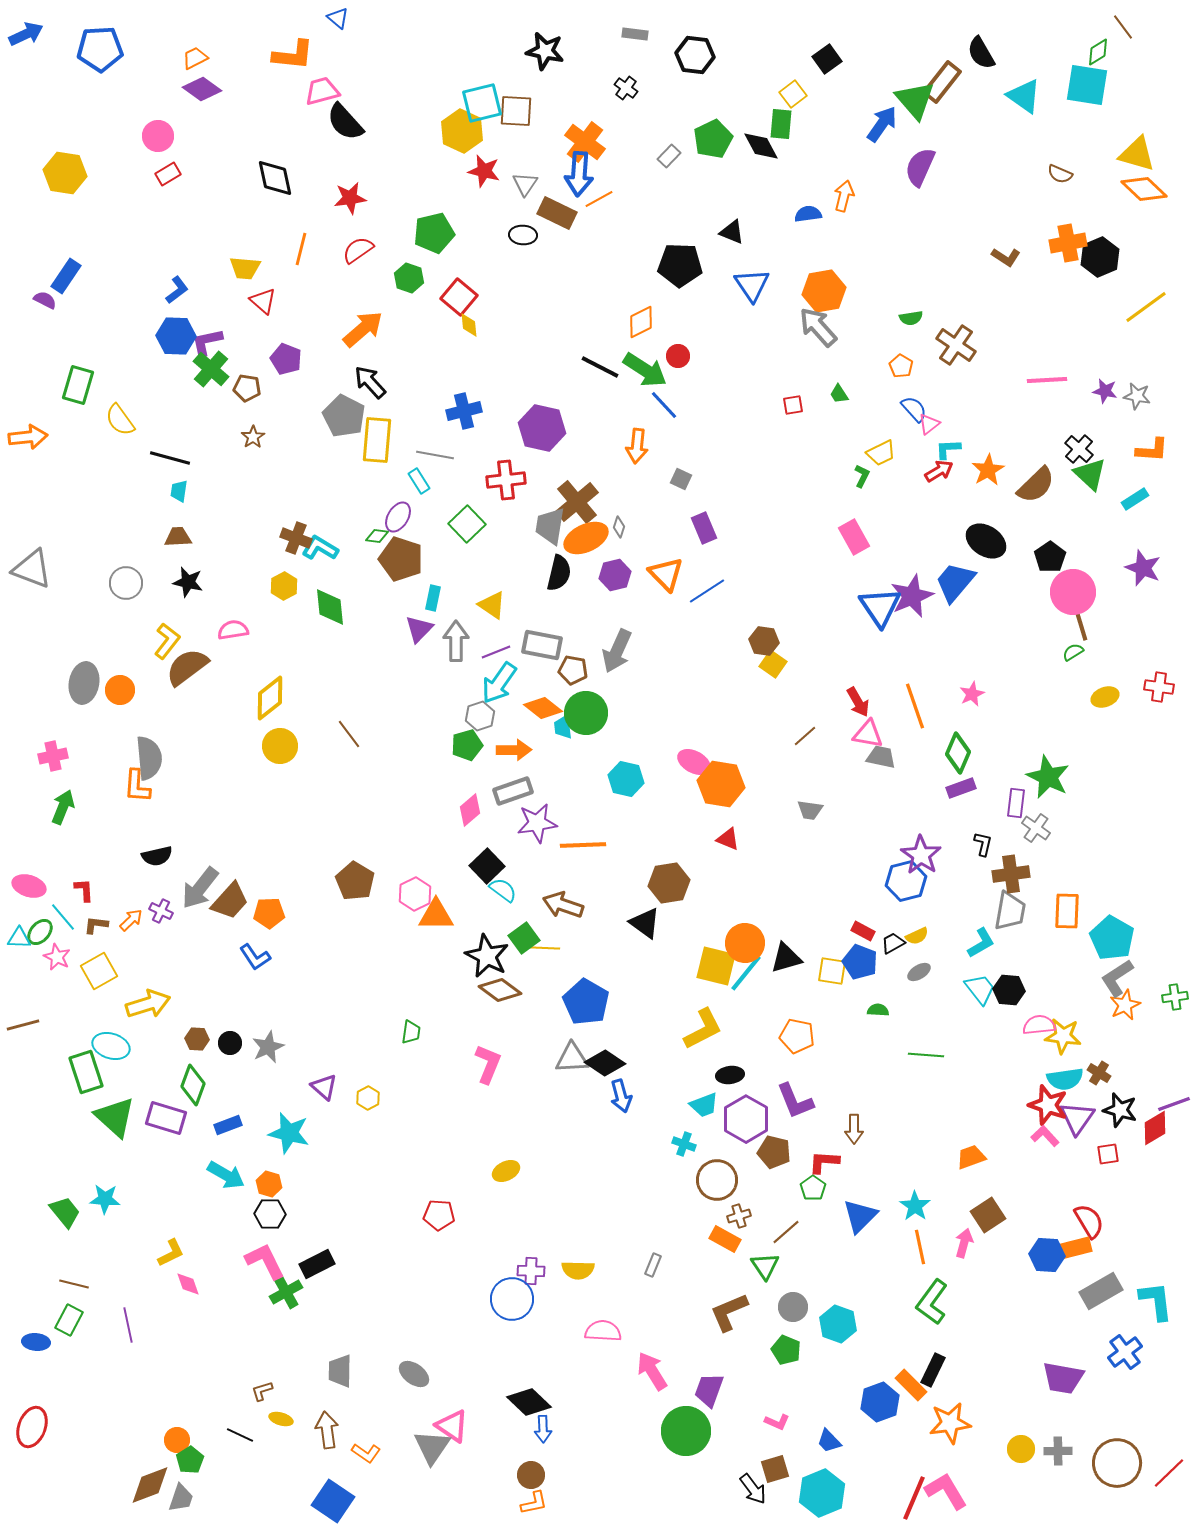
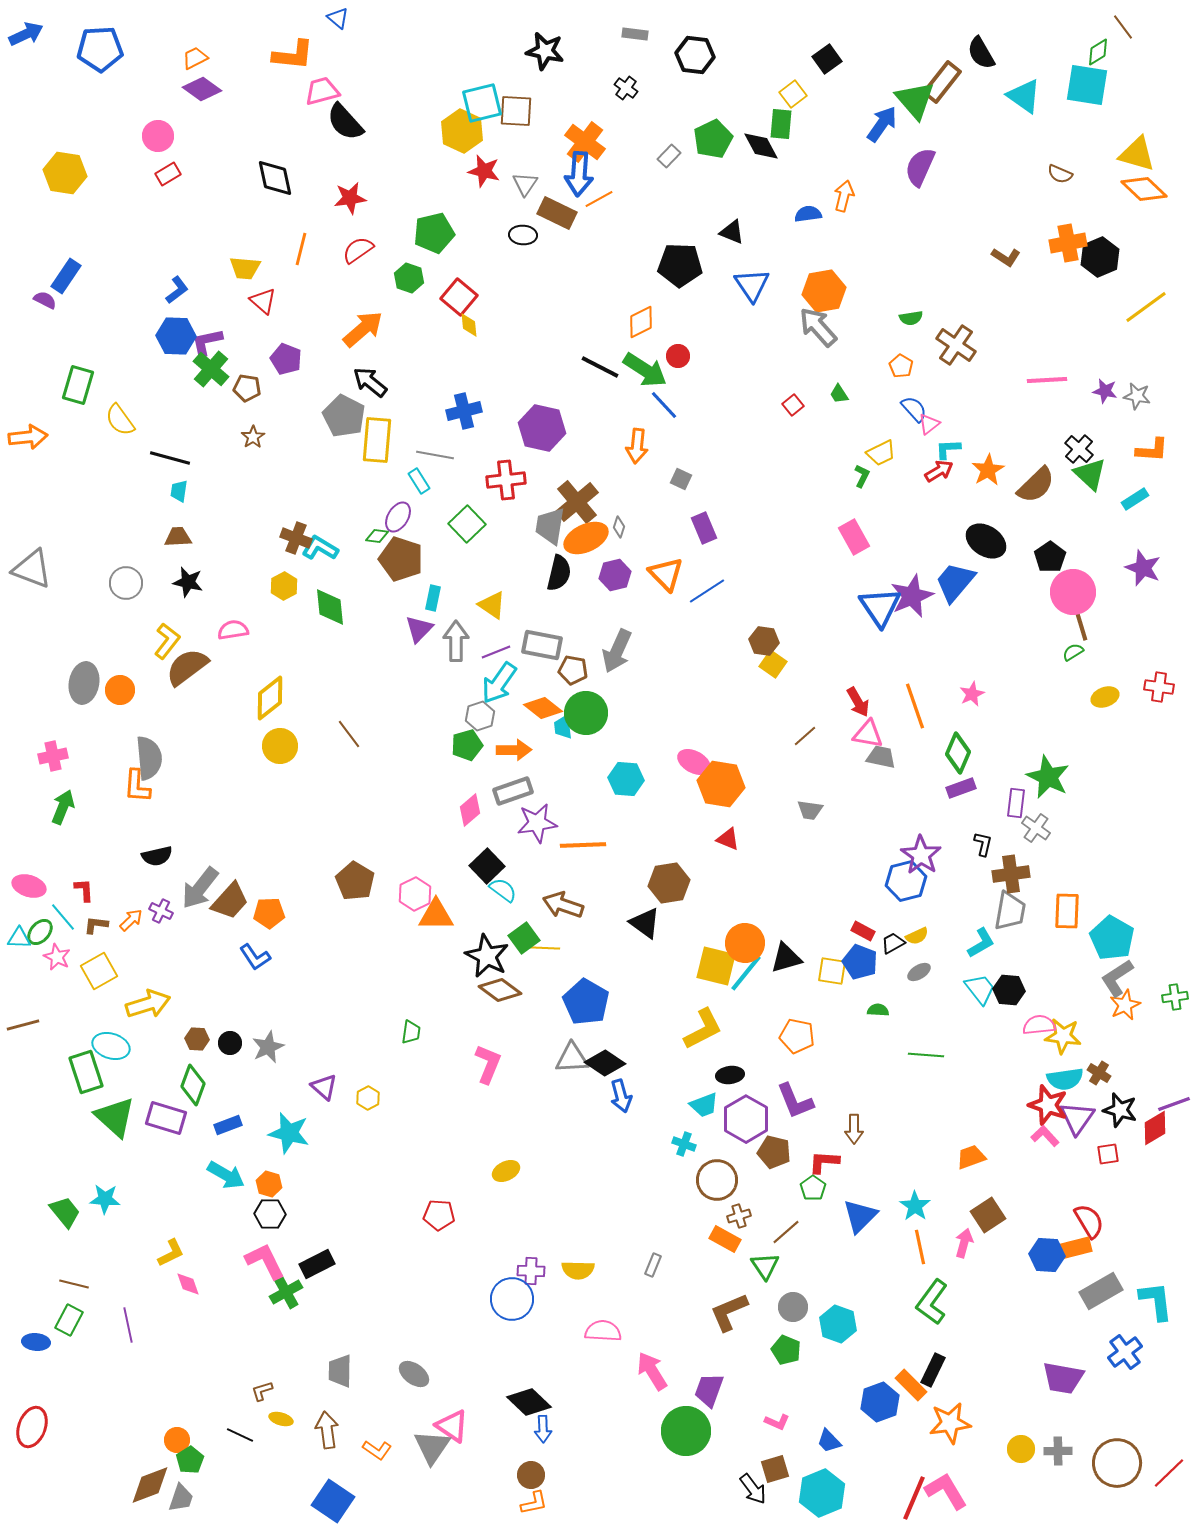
black arrow at (370, 382): rotated 9 degrees counterclockwise
red square at (793, 405): rotated 30 degrees counterclockwise
cyan hexagon at (626, 779): rotated 8 degrees counterclockwise
orange L-shape at (366, 1453): moved 11 px right, 3 px up
